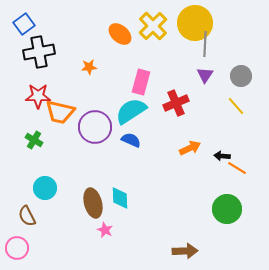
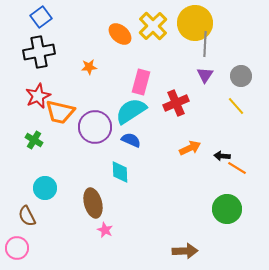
blue square: moved 17 px right, 7 px up
red star: rotated 25 degrees counterclockwise
cyan diamond: moved 26 px up
